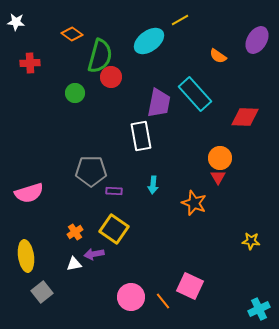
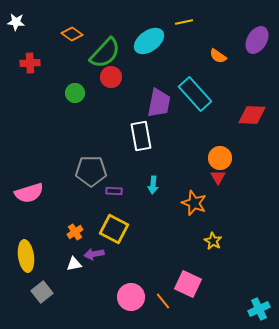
yellow line: moved 4 px right, 2 px down; rotated 18 degrees clockwise
green semicircle: moved 5 px right, 3 px up; rotated 28 degrees clockwise
red diamond: moved 7 px right, 2 px up
yellow square: rotated 8 degrees counterclockwise
yellow star: moved 38 px left; rotated 24 degrees clockwise
pink square: moved 2 px left, 2 px up
